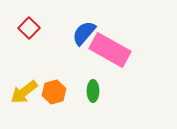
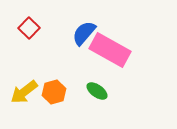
green ellipse: moved 4 px right; rotated 55 degrees counterclockwise
